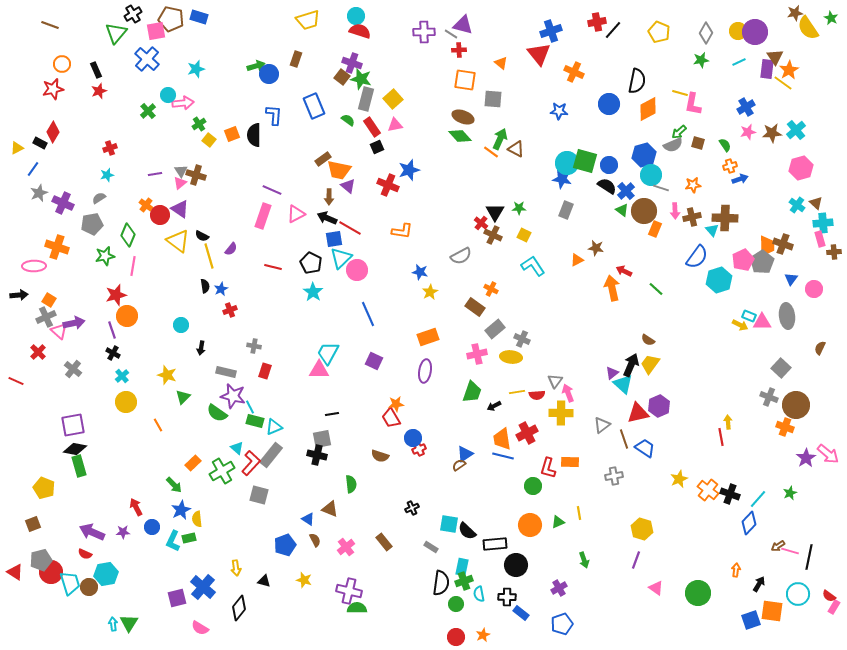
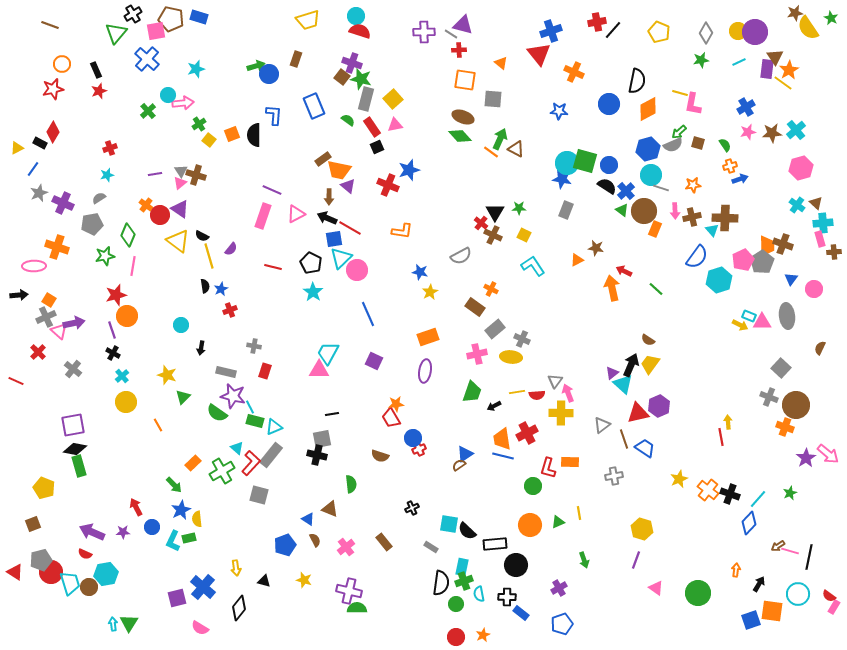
blue hexagon at (644, 155): moved 4 px right, 6 px up
